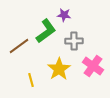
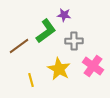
yellow star: rotated 10 degrees counterclockwise
